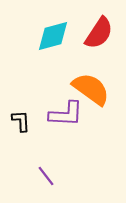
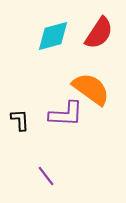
black L-shape: moved 1 px left, 1 px up
